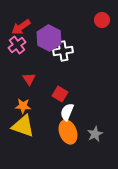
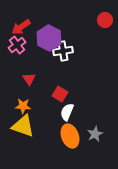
red circle: moved 3 px right
orange ellipse: moved 2 px right, 4 px down
